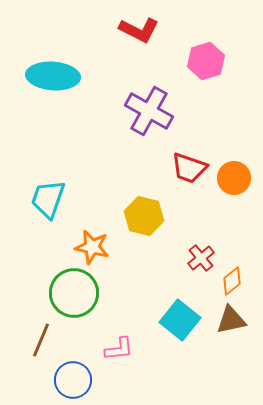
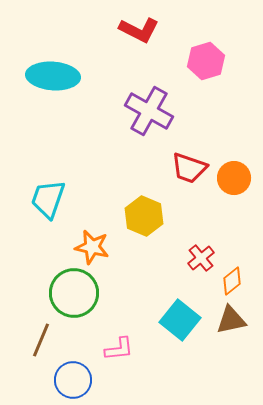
yellow hexagon: rotated 9 degrees clockwise
